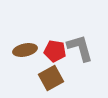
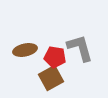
red pentagon: moved 6 px down
